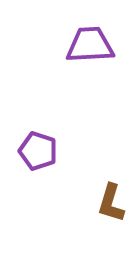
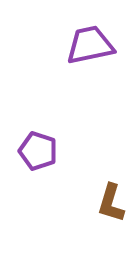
purple trapezoid: rotated 9 degrees counterclockwise
